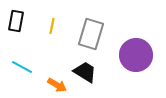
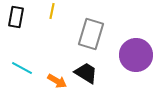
black rectangle: moved 4 px up
yellow line: moved 15 px up
cyan line: moved 1 px down
black trapezoid: moved 1 px right, 1 px down
orange arrow: moved 4 px up
